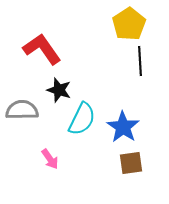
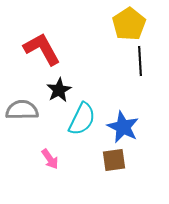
red L-shape: rotated 6 degrees clockwise
black star: rotated 25 degrees clockwise
blue star: rotated 8 degrees counterclockwise
brown square: moved 17 px left, 3 px up
